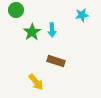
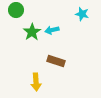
cyan star: moved 1 px up; rotated 24 degrees clockwise
cyan arrow: rotated 80 degrees clockwise
yellow arrow: rotated 36 degrees clockwise
